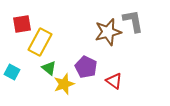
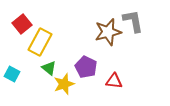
red square: rotated 30 degrees counterclockwise
cyan square: moved 2 px down
red triangle: rotated 30 degrees counterclockwise
